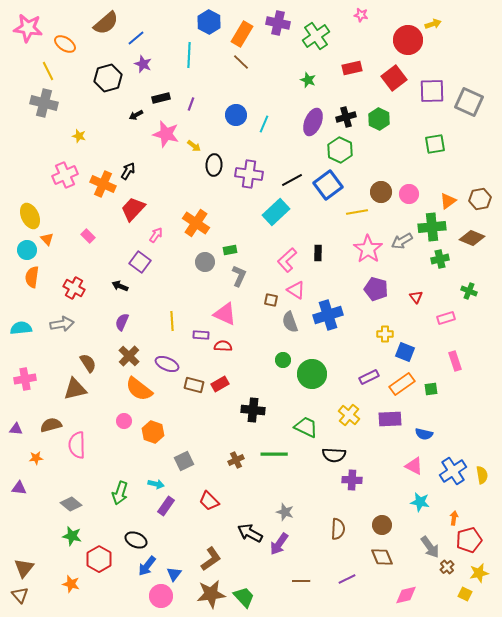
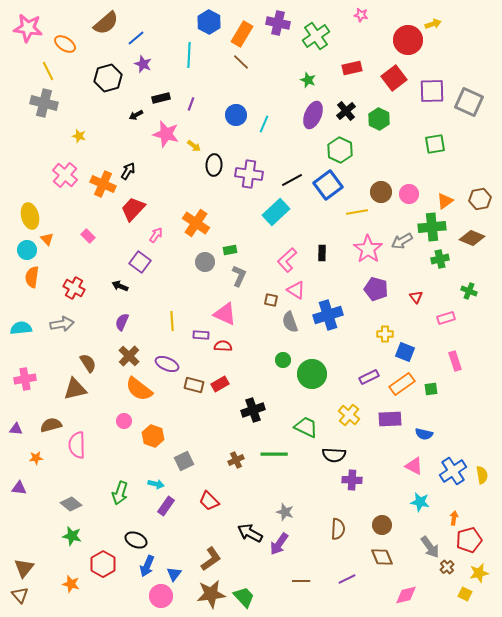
black cross at (346, 117): moved 6 px up; rotated 24 degrees counterclockwise
purple ellipse at (313, 122): moved 7 px up
pink cross at (65, 175): rotated 25 degrees counterclockwise
orange triangle at (448, 201): moved 3 px left
yellow ellipse at (30, 216): rotated 10 degrees clockwise
black rectangle at (318, 253): moved 4 px right
black cross at (253, 410): rotated 25 degrees counterclockwise
orange hexagon at (153, 432): moved 4 px down
red hexagon at (99, 559): moved 4 px right, 5 px down
blue arrow at (147, 566): rotated 15 degrees counterclockwise
